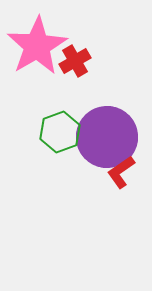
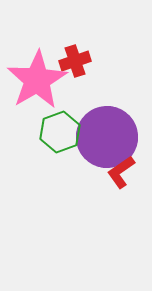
pink star: moved 34 px down
red cross: rotated 12 degrees clockwise
